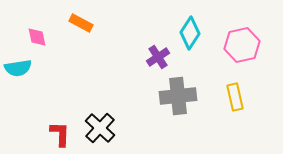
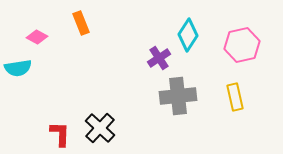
orange rectangle: rotated 40 degrees clockwise
cyan diamond: moved 2 px left, 2 px down
pink diamond: rotated 50 degrees counterclockwise
purple cross: moved 1 px right, 1 px down
